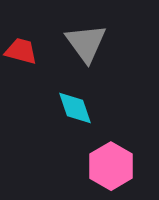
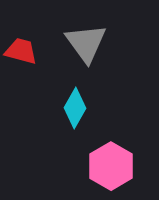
cyan diamond: rotated 48 degrees clockwise
